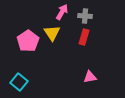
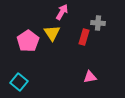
gray cross: moved 13 px right, 7 px down
